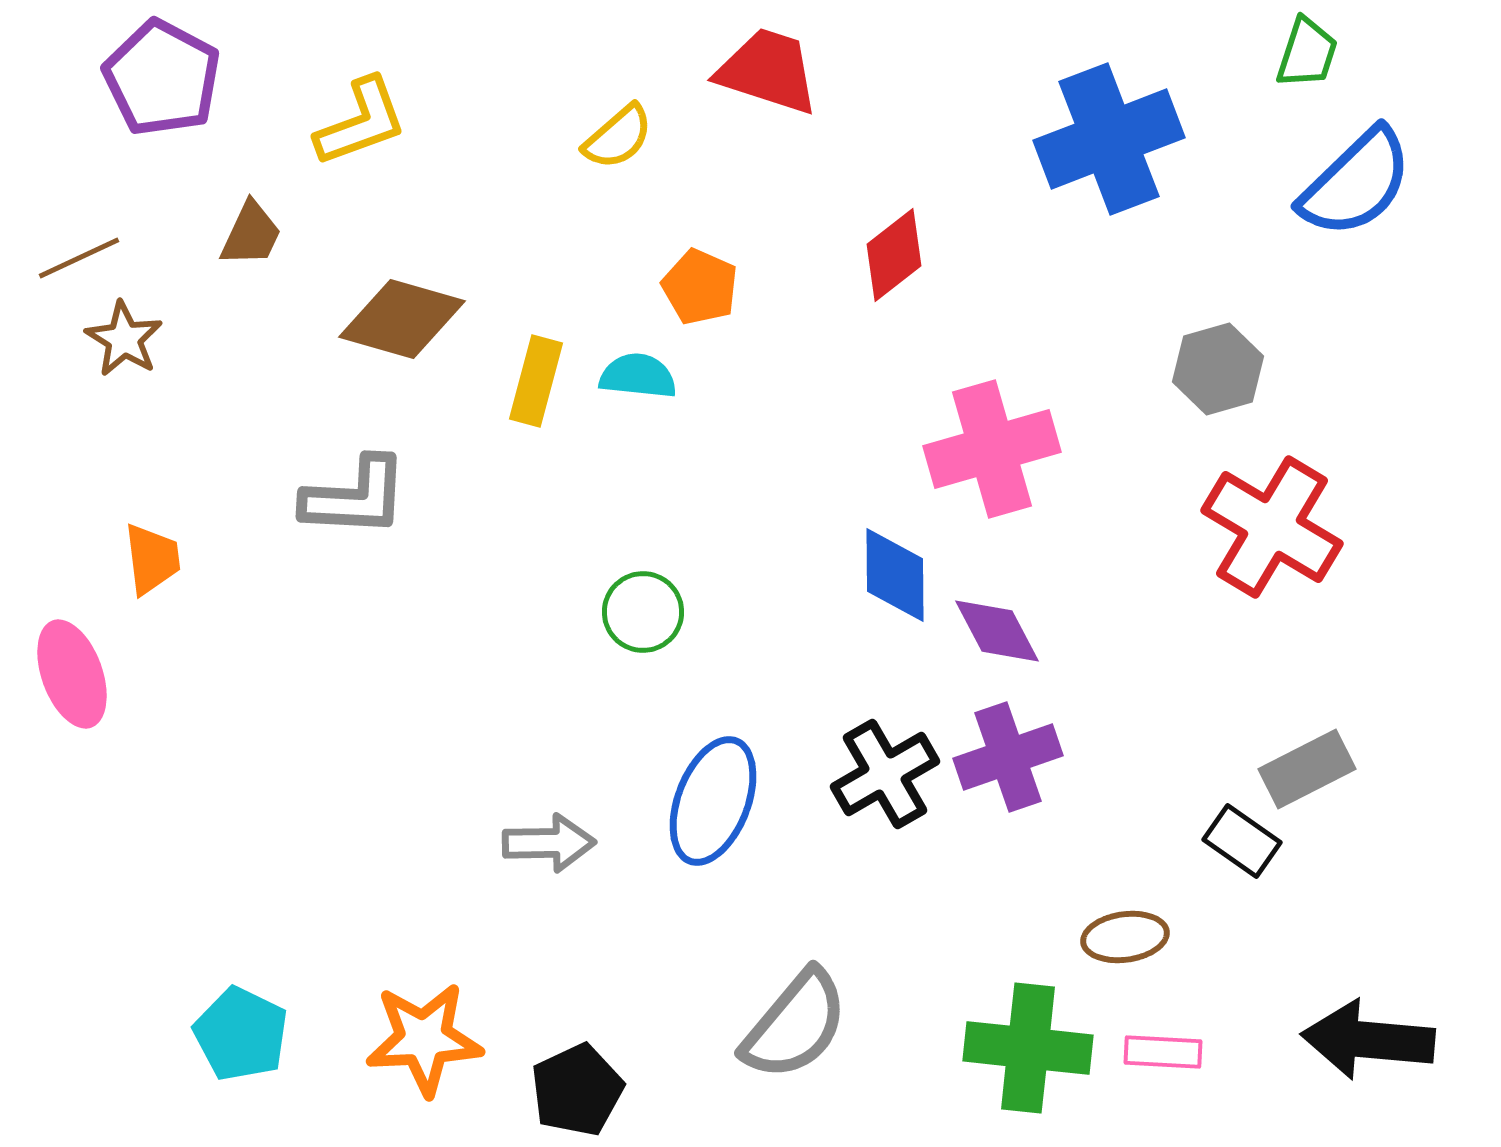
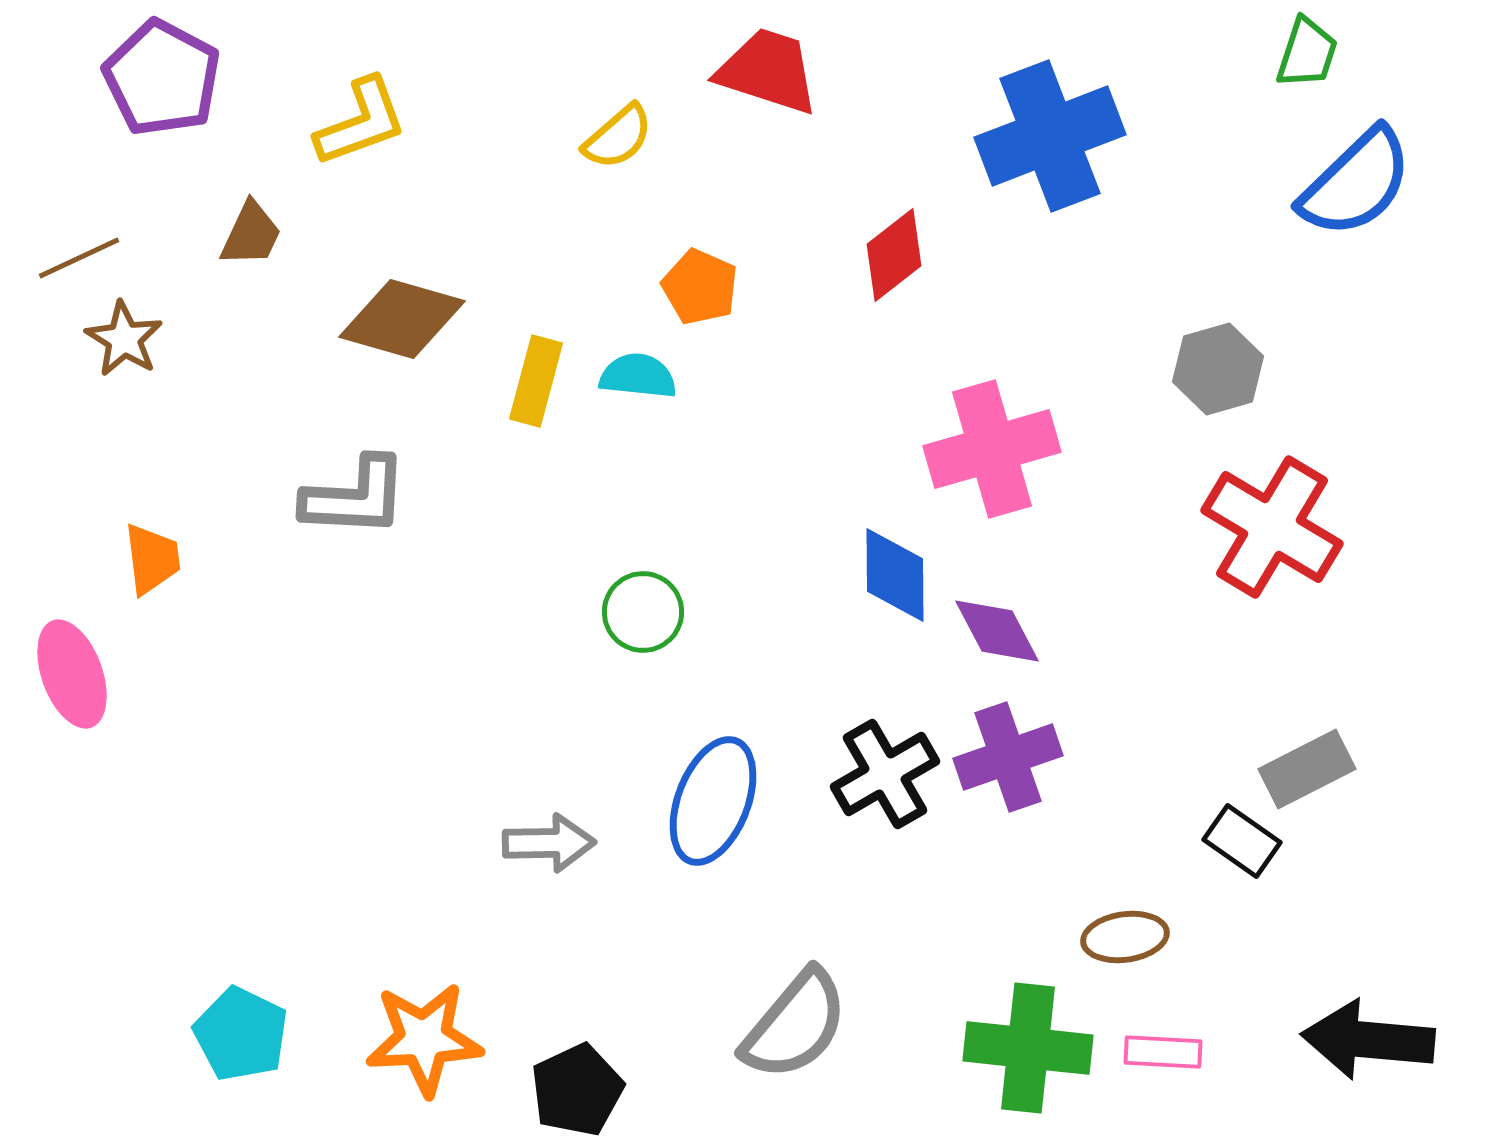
blue cross: moved 59 px left, 3 px up
